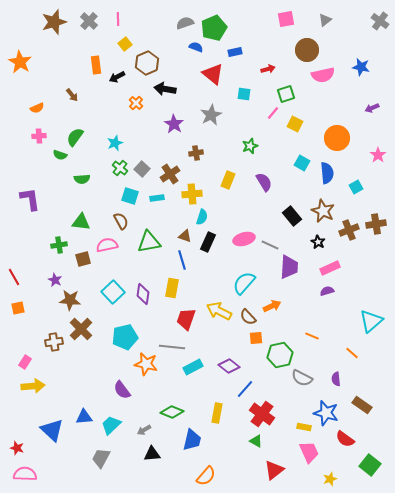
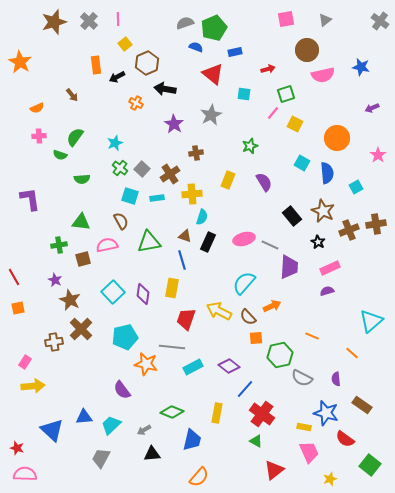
orange cross at (136, 103): rotated 16 degrees counterclockwise
brown star at (70, 300): rotated 20 degrees clockwise
orange semicircle at (206, 476): moved 7 px left, 1 px down
